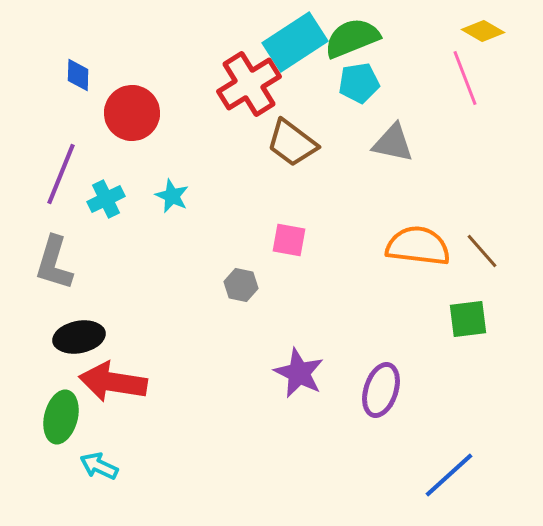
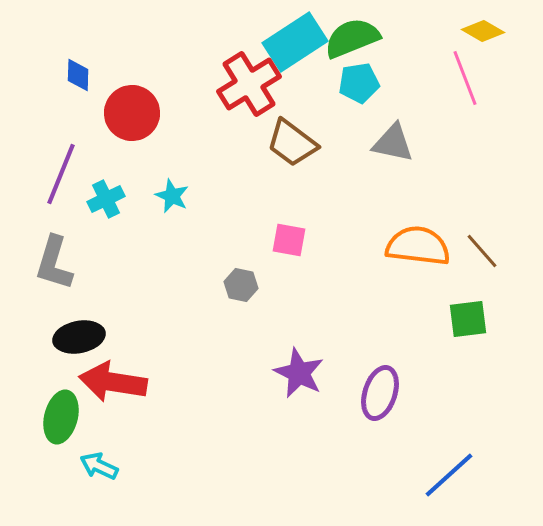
purple ellipse: moved 1 px left, 3 px down
